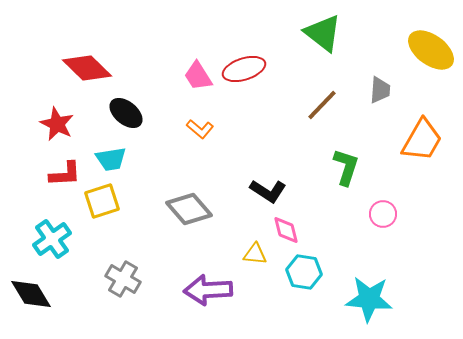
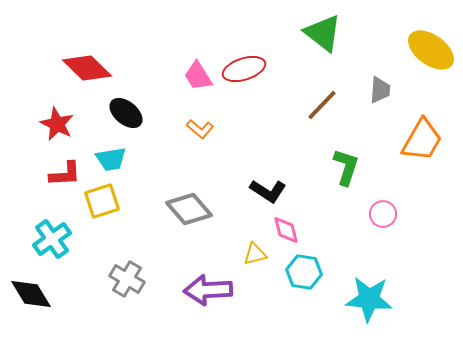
yellow triangle: rotated 20 degrees counterclockwise
gray cross: moved 4 px right
